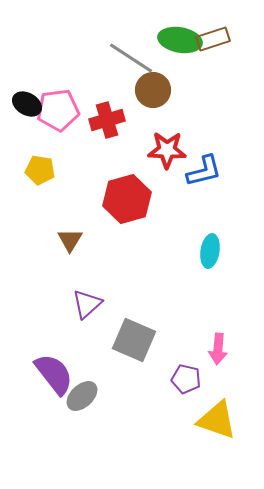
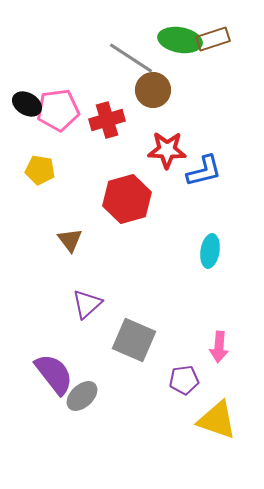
brown triangle: rotated 8 degrees counterclockwise
pink arrow: moved 1 px right, 2 px up
purple pentagon: moved 2 px left, 1 px down; rotated 20 degrees counterclockwise
